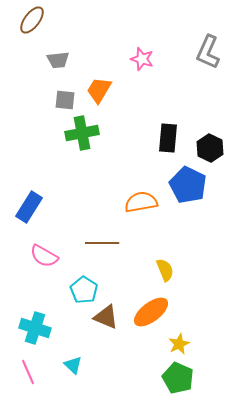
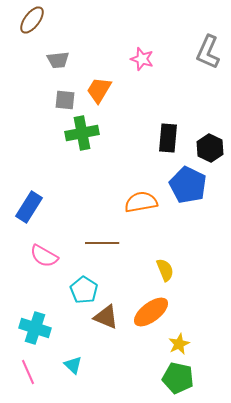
green pentagon: rotated 12 degrees counterclockwise
